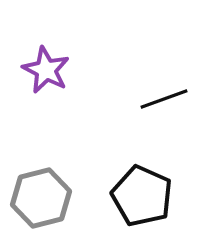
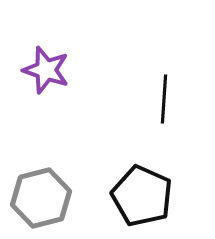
purple star: rotated 9 degrees counterclockwise
black line: rotated 66 degrees counterclockwise
